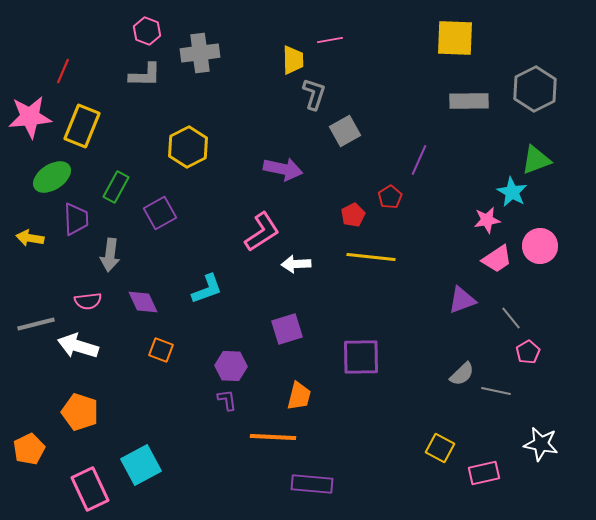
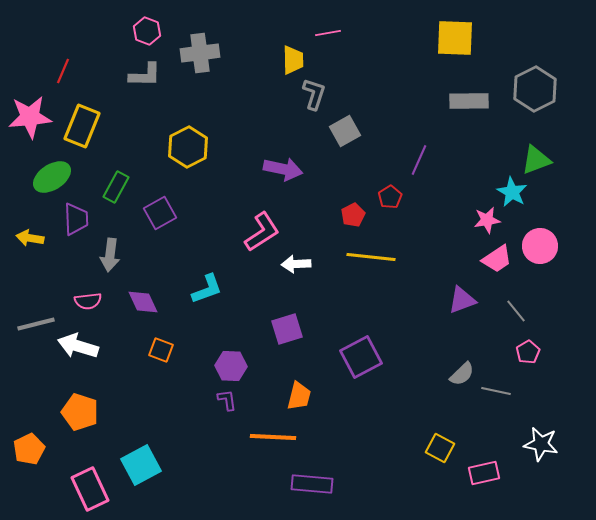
pink line at (330, 40): moved 2 px left, 7 px up
gray line at (511, 318): moved 5 px right, 7 px up
purple square at (361, 357): rotated 27 degrees counterclockwise
